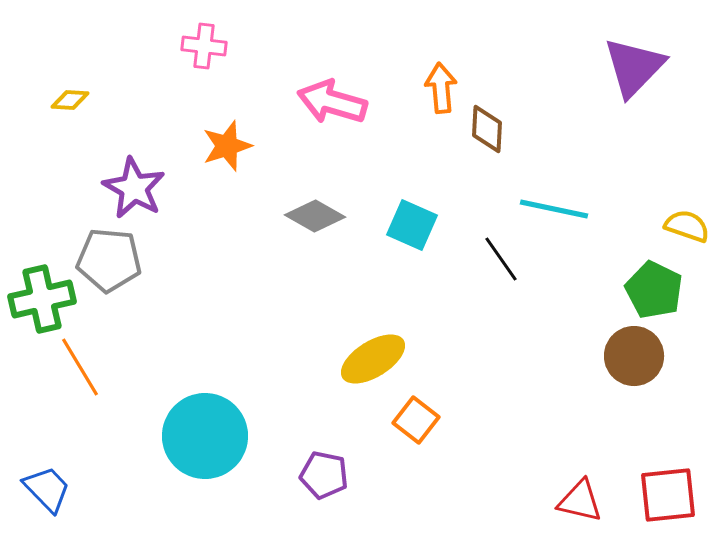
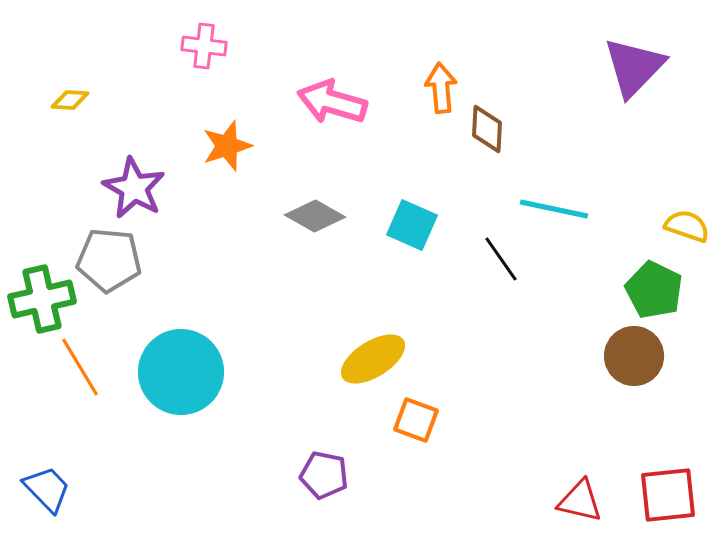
orange square: rotated 18 degrees counterclockwise
cyan circle: moved 24 px left, 64 px up
